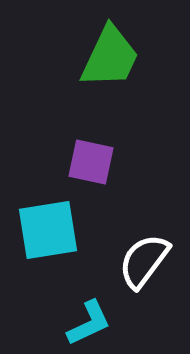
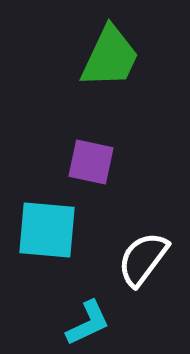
cyan square: moved 1 px left; rotated 14 degrees clockwise
white semicircle: moved 1 px left, 2 px up
cyan L-shape: moved 1 px left
